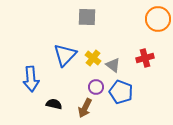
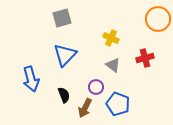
gray square: moved 25 px left, 1 px down; rotated 18 degrees counterclockwise
yellow cross: moved 18 px right, 20 px up; rotated 14 degrees counterclockwise
blue arrow: rotated 10 degrees counterclockwise
blue pentagon: moved 3 px left, 12 px down
black semicircle: moved 10 px right, 9 px up; rotated 56 degrees clockwise
